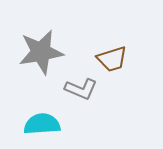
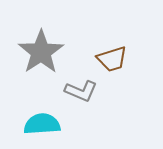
gray star: rotated 24 degrees counterclockwise
gray L-shape: moved 2 px down
